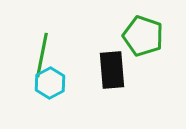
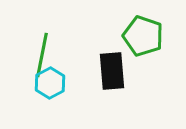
black rectangle: moved 1 px down
